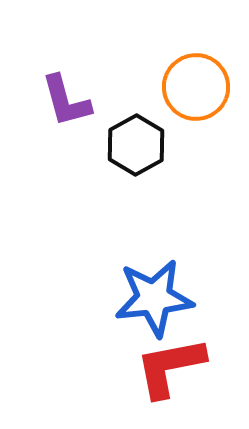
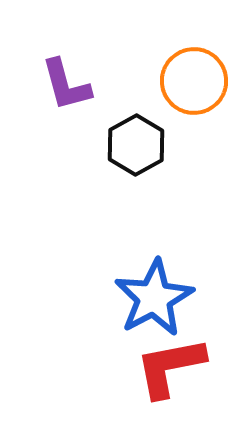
orange circle: moved 2 px left, 6 px up
purple L-shape: moved 16 px up
blue star: rotated 22 degrees counterclockwise
